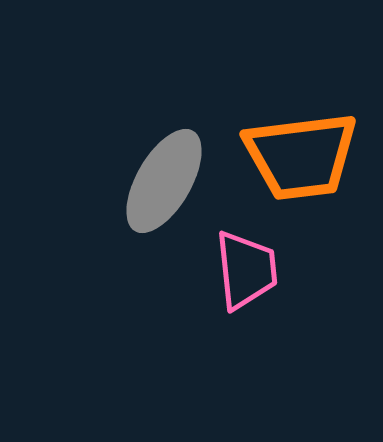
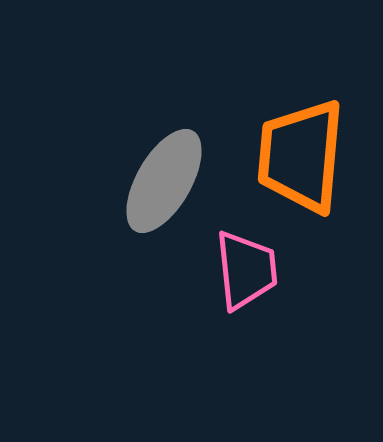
orange trapezoid: rotated 102 degrees clockwise
